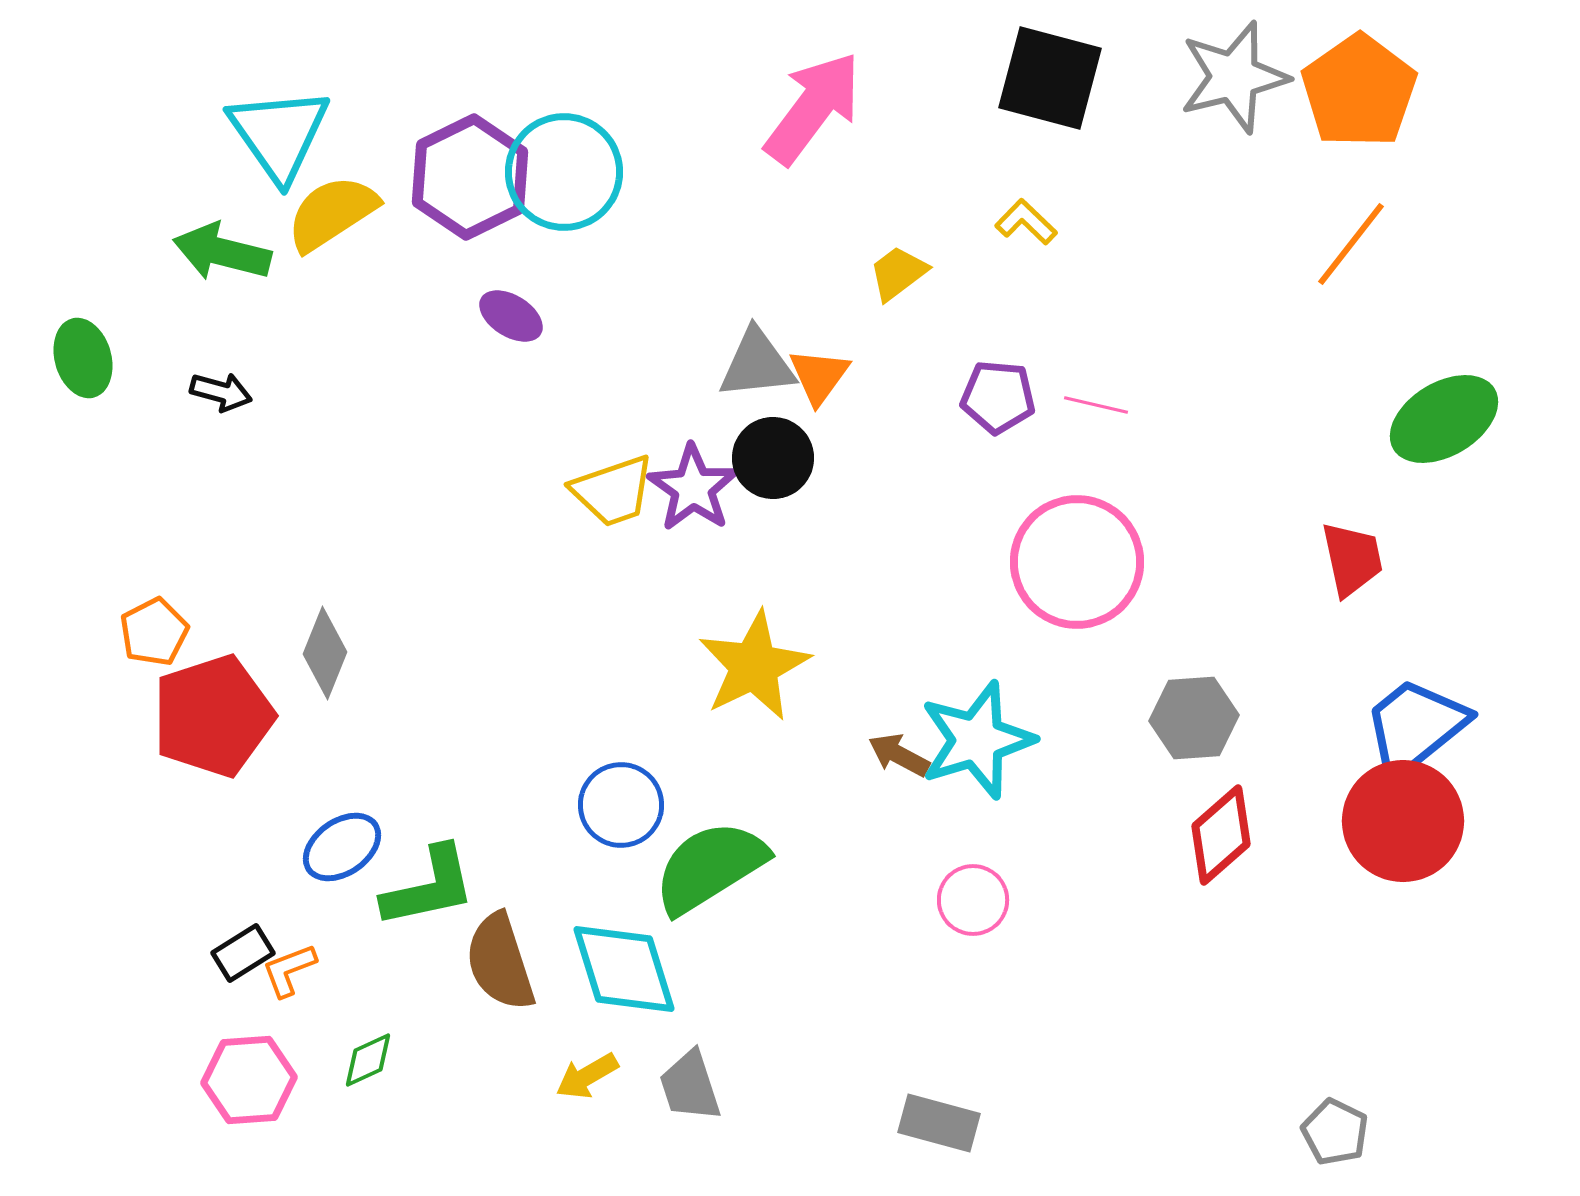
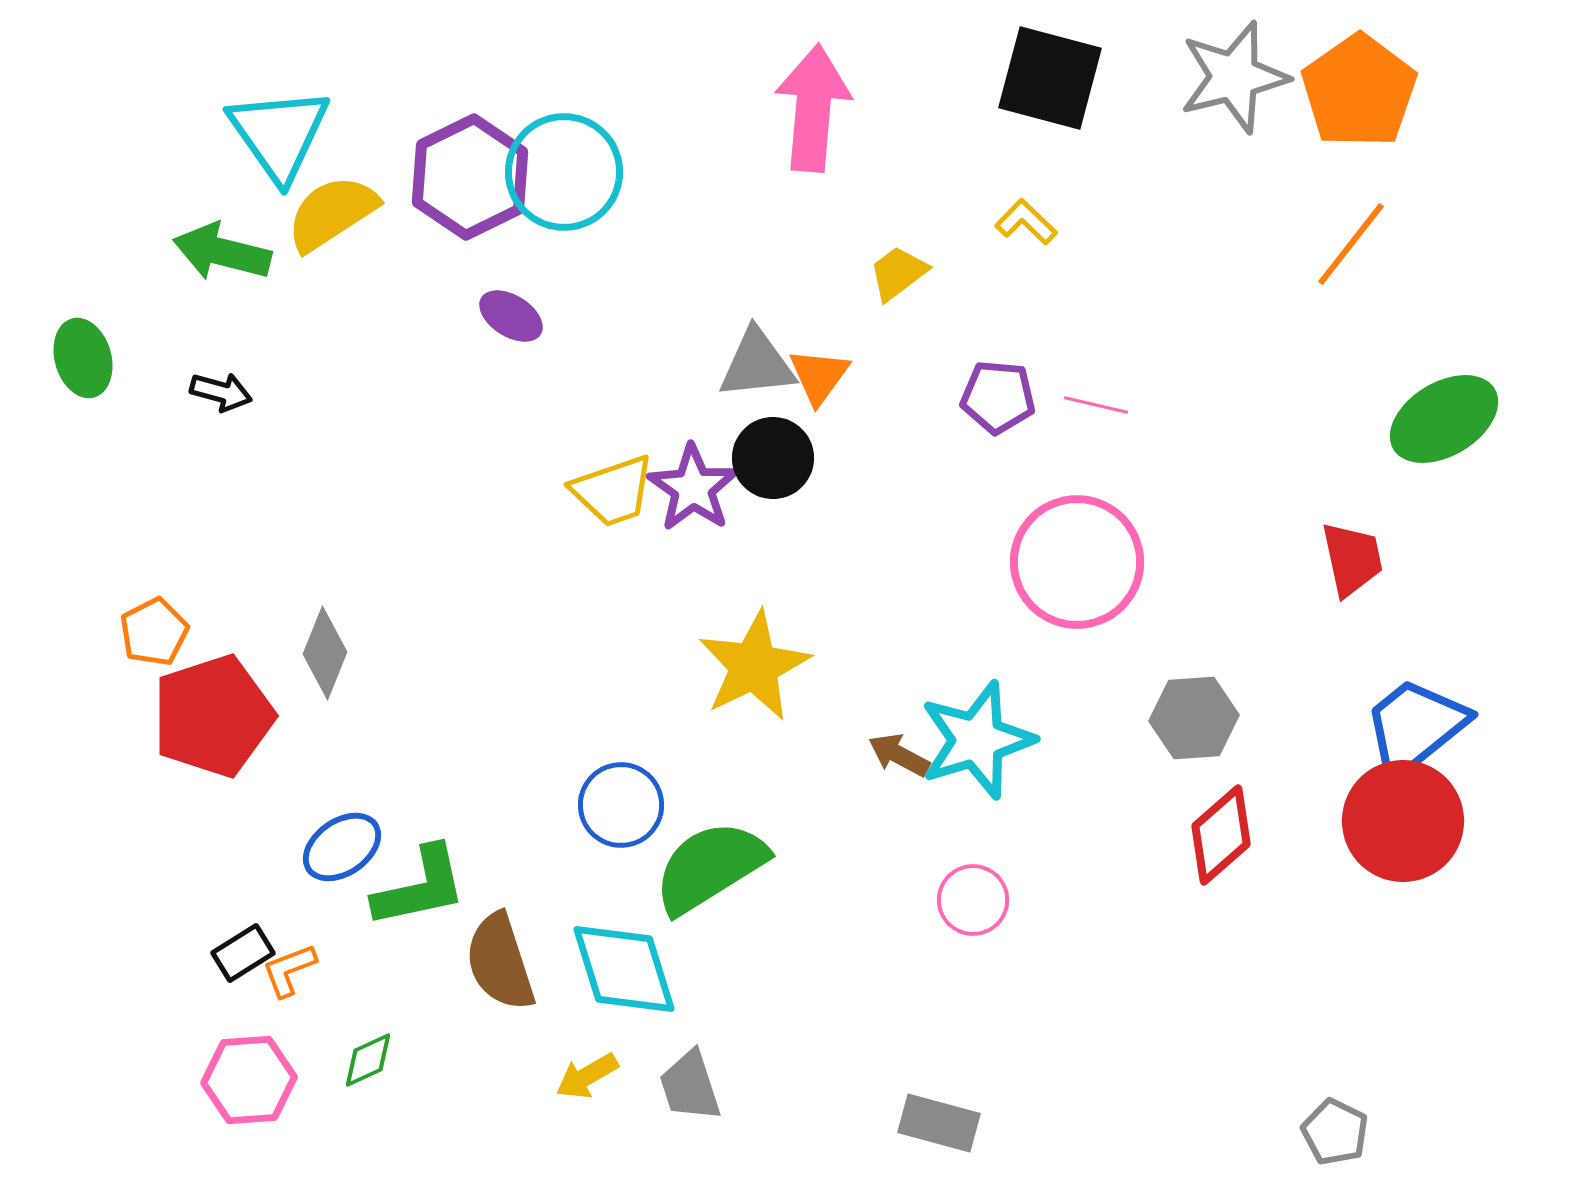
pink arrow at (813, 108): rotated 32 degrees counterclockwise
green L-shape at (429, 887): moved 9 px left
